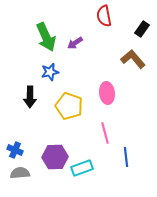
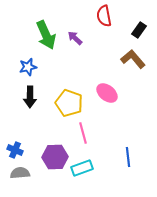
black rectangle: moved 3 px left, 1 px down
green arrow: moved 2 px up
purple arrow: moved 5 px up; rotated 77 degrees clockwise
blue star: moved 22 px left, 5 px up
pink ellipse: rotated 45 degrees counterclockwise
yellow pentagon: moved 3 px up
pink line: moved 22 px left
blue line: moved 2 px right
